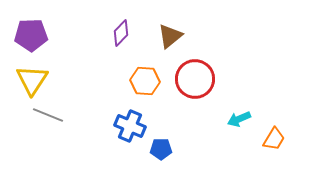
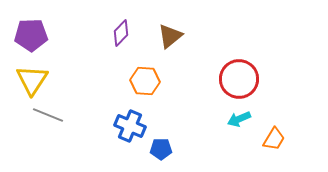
red circle: moved 44 px right
